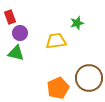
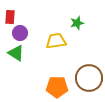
red rectangle: rotated 24 degrees clockwise
green triangle: rotated 18 degrees clockwise
orange pentagon: moved 1 px left, 1 px up; rotated 25 degrees clockwise
